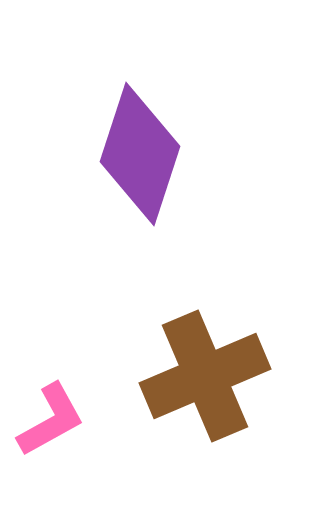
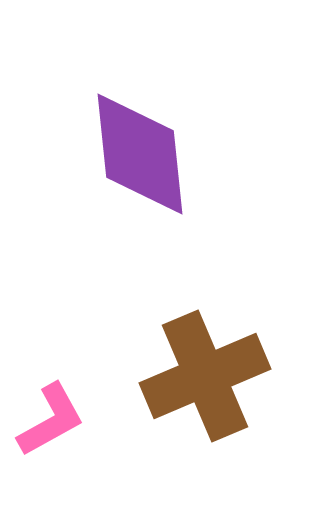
purple diamond: rotated 24 degrees counterclockwise
